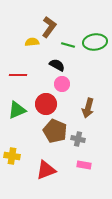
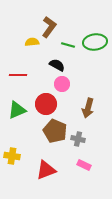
pink rectangle: rotated 16 degrees clockwise
